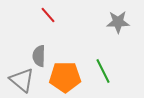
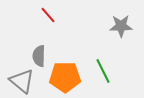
gray star: moved 3 px right, 4 px down
gray triangle: moved 1 px down
